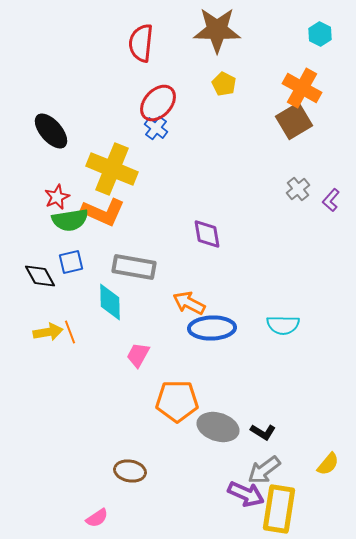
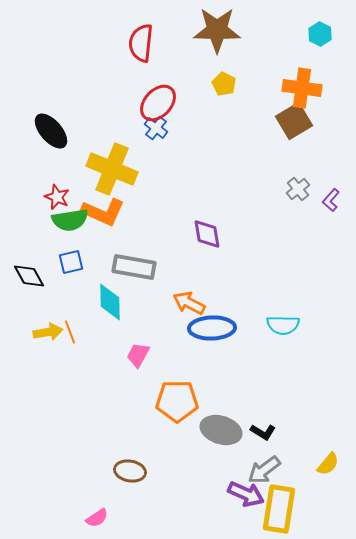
orange cross: rotated 21 degrees counterclockwise
red star: rotated 25 degrees counterclockwise
black diamond: moved 11 px left
gray ellipse: moved 3 px right, 3 px down
